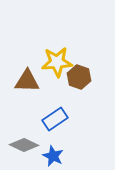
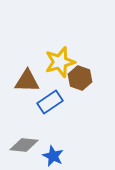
yellow star: moved 3 px right; rotated 12 degrees counterclockwise
brown hexagon: moved 1 px right, 1 px down
blue rectangle: moved 5 px left, 17 px up
gray diamond: rotated 20 degrees counterclockwise
